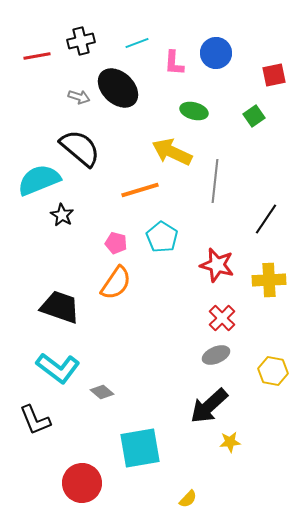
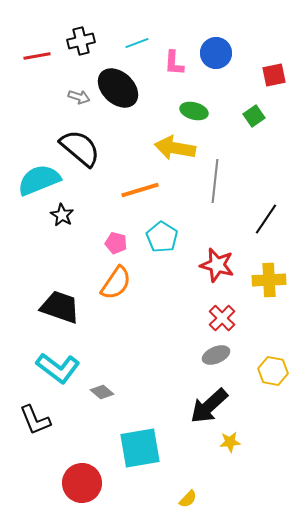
yellow arrow: moved 3 px right, 4 px up; rotated 15 degrees counterclockwise
